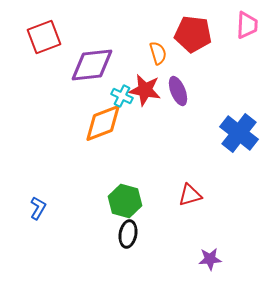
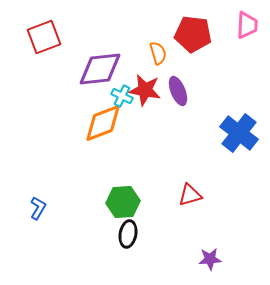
purple diamond: moved 8 px right, 4 px down
green hexagon: moved 2 px left, 1 px down; rotated 20 degrees counterclockwise
